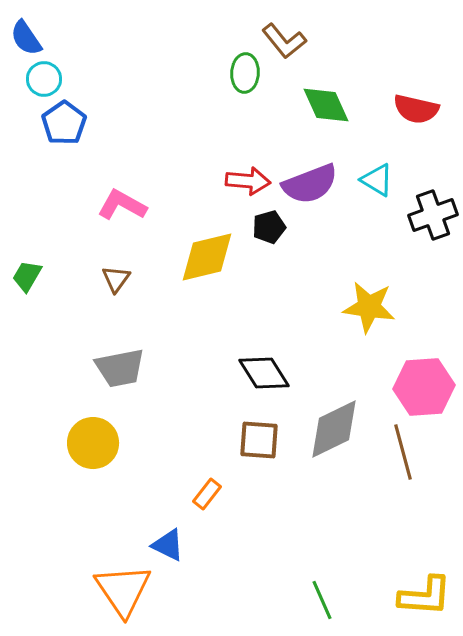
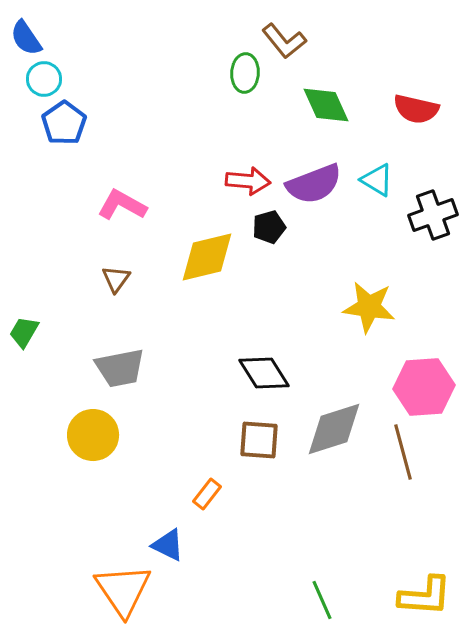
purple semicircle: moved 4 px right
green trapezoid: moved 3 px left, 56 px down
gray diamond: rotated 8 degrees clockwise
yellow circle: moved 8 px up
